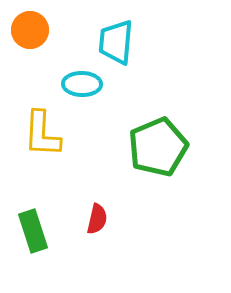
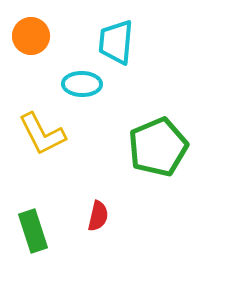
orange circle: moved 1 px right, 6 px down
yellow L-shape: rotated 30 degrees counterclockwise
red semicircle: moved 1 px right, 3 px up
